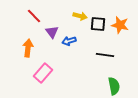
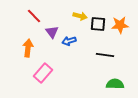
orange star: rotated 18 degrees counterclockwise
green semicircle: moved 1 px right, 2 px up; rotated 78 degrees counterclockwise
